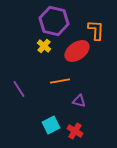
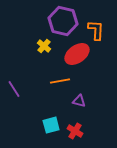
purple hexagon: moved 9 px right
red ellipse: moved 3 px down
purple line: moved 5 px left
cyan square: rotated 12 degrees clockwise
